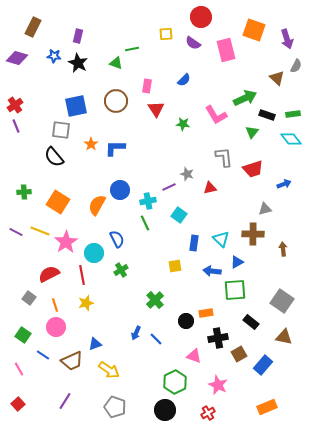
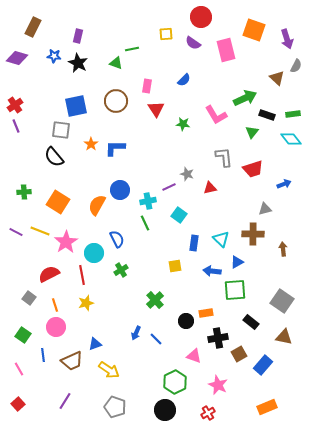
blue line at (43, 355): rotated 48 degrees clockwise
